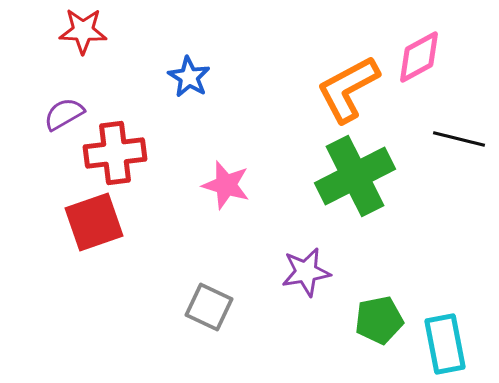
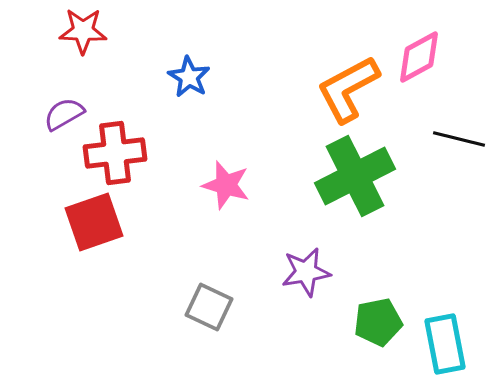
green pentagon: moved 1 px left, 2 px down
